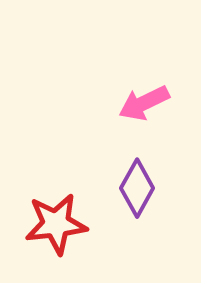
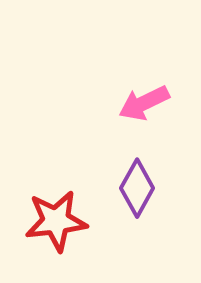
red star: moved 3 px up
